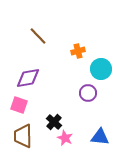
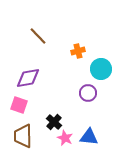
blue triangle: moved 11 px left
